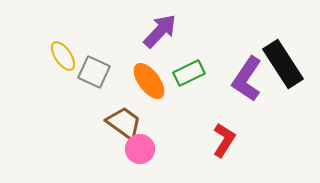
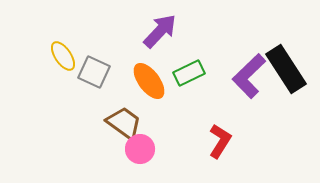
black rectangle: moved 3 px right, 5 px down
purple L-shape: moved 2 px right, 3 px up; rotated 12 degrees clockwise
red L-shape: moved 4 px left, 1 px down
